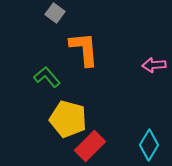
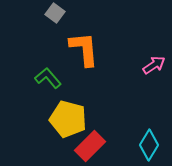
pink arrow: rotated 150 degrees clockwise
green L-shape: moved 1 px right, 1 px down
